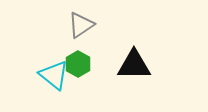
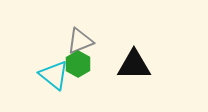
gray triangle: moved 1 px left, 16 px down; rotated 12 degrees clockwise
